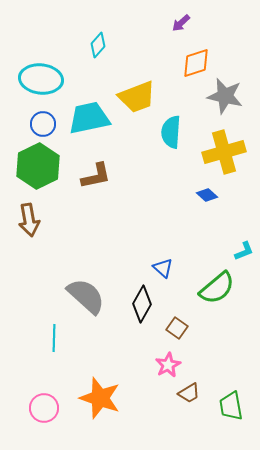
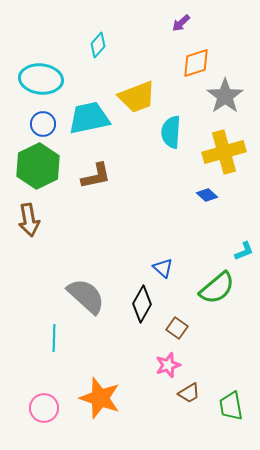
gray star: rotated 24 degrees clockwise
pink star: rotated 10 degrees clockwise
